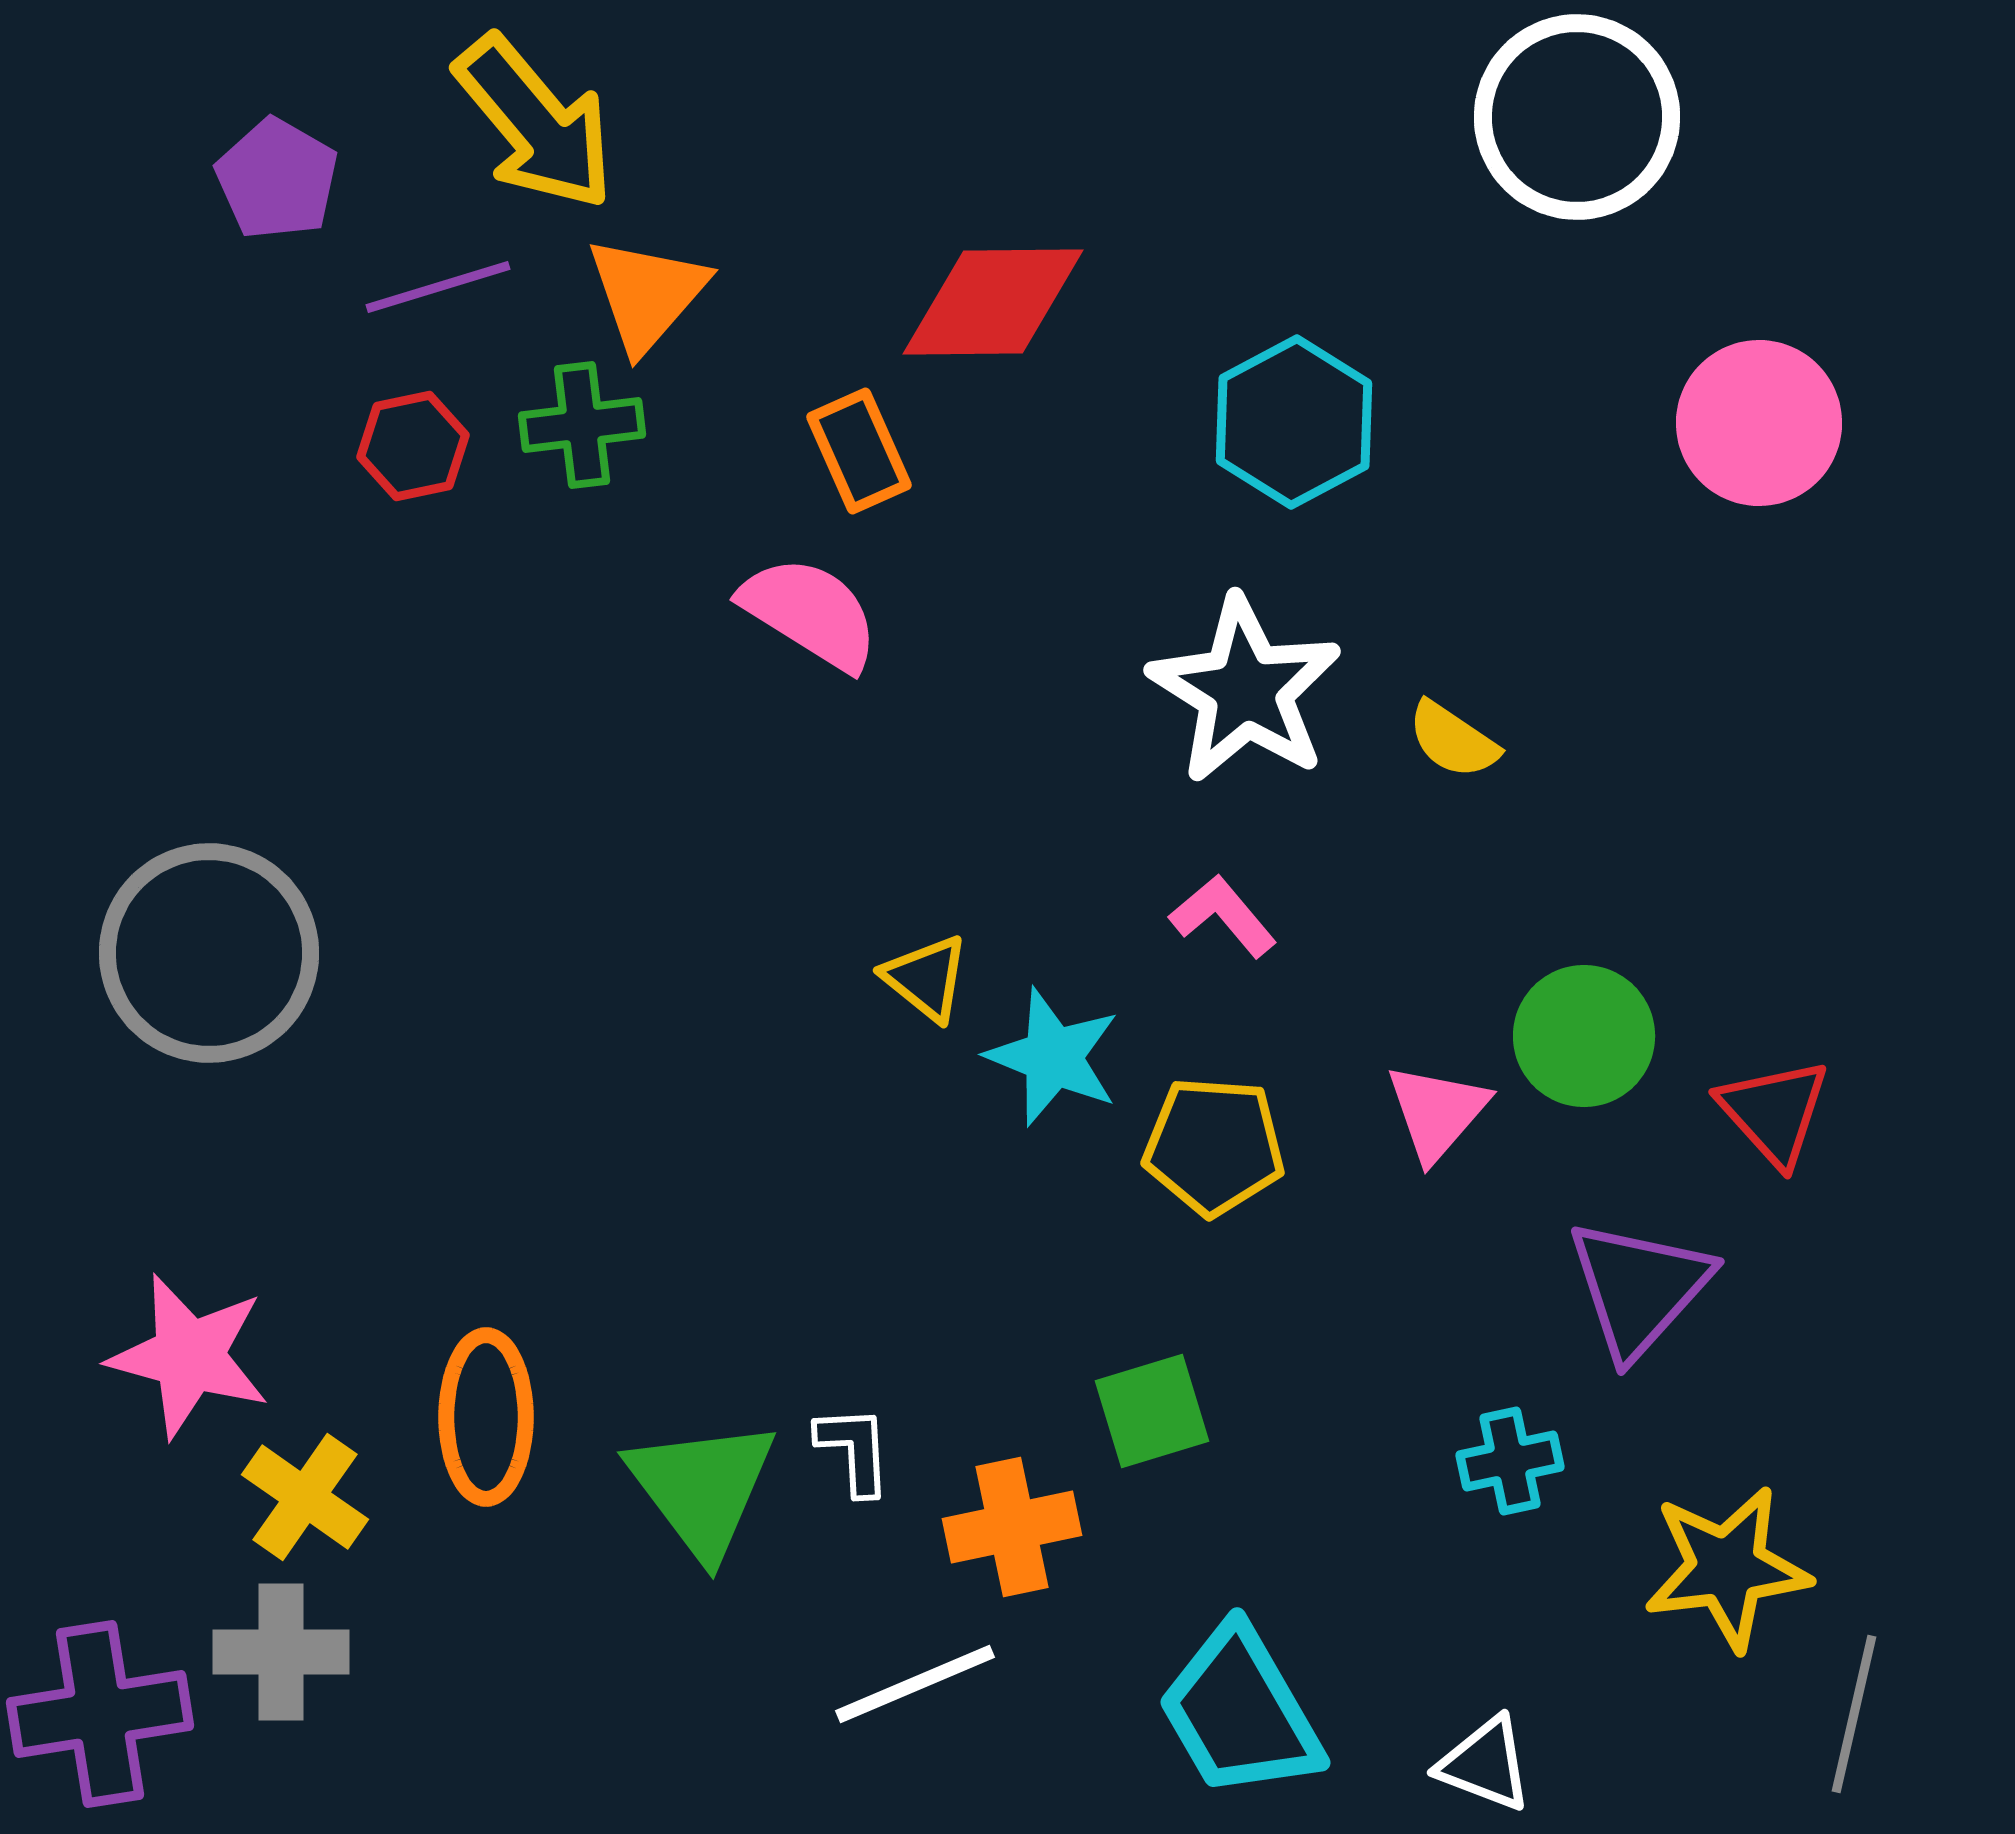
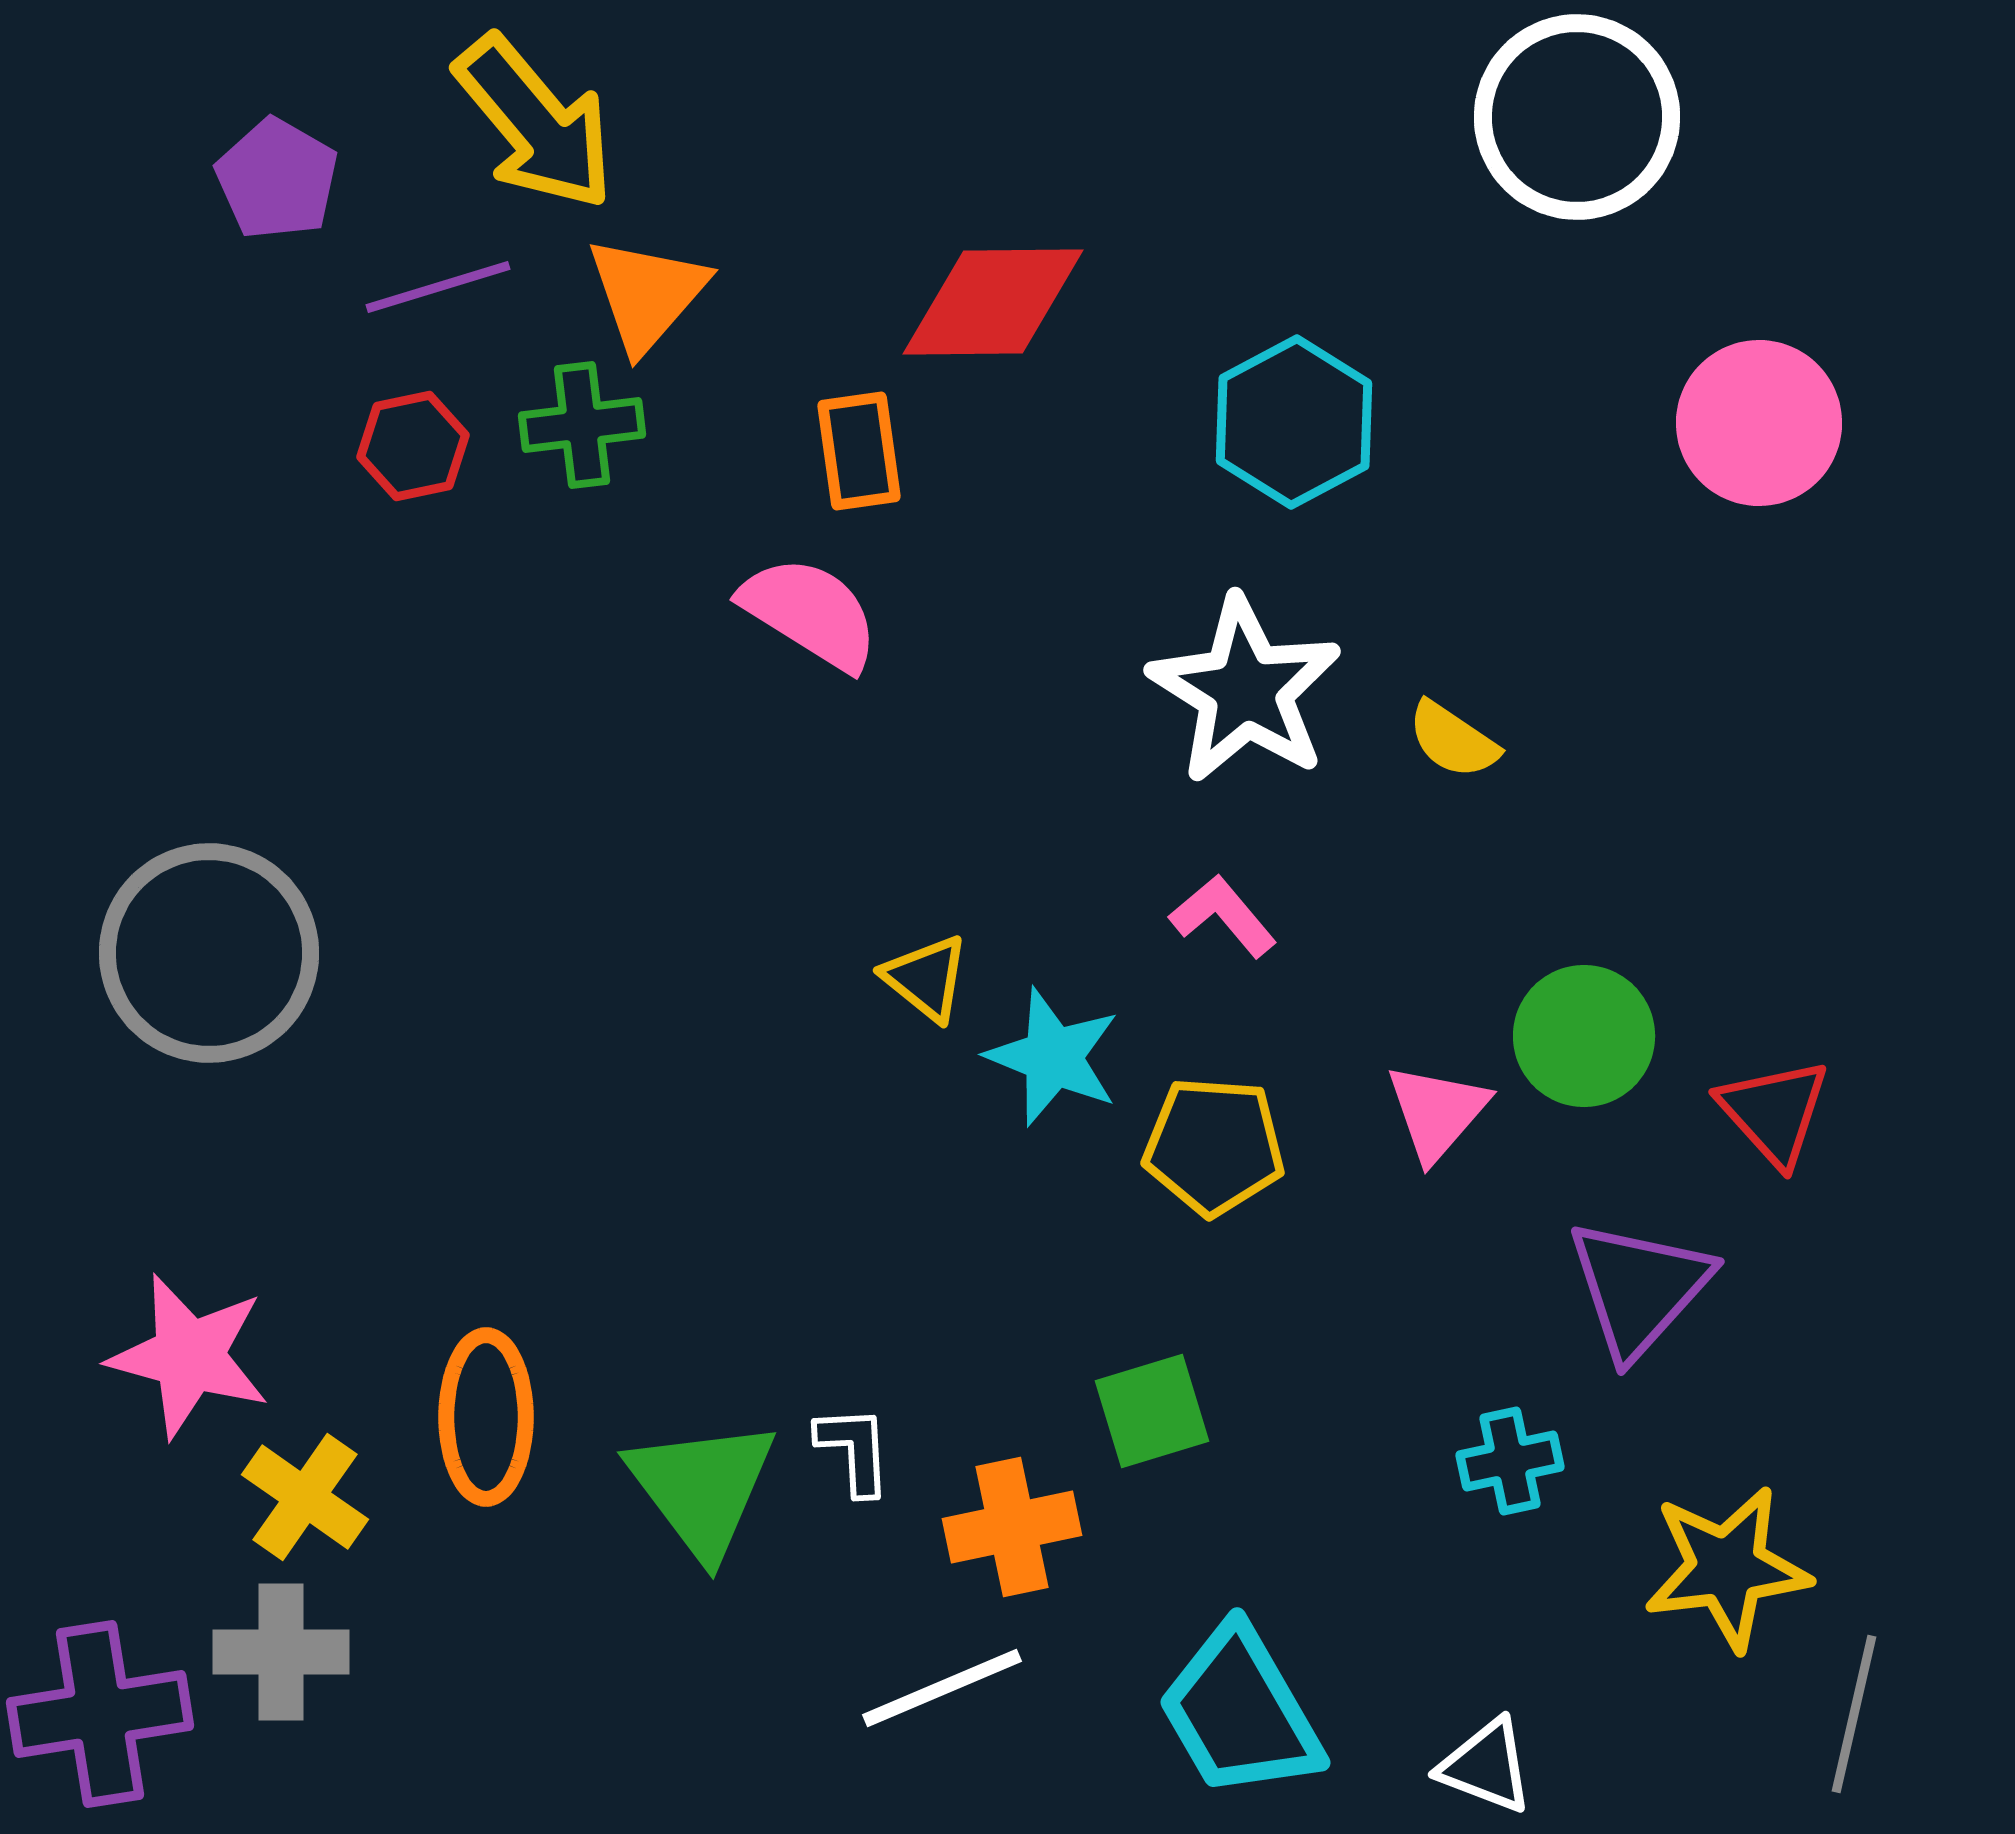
orange rectangle: rotated 16 degrees clockwise
white line: moved 27 px right, 4 px down
white triangle: moved 1 px right, 2 px down
